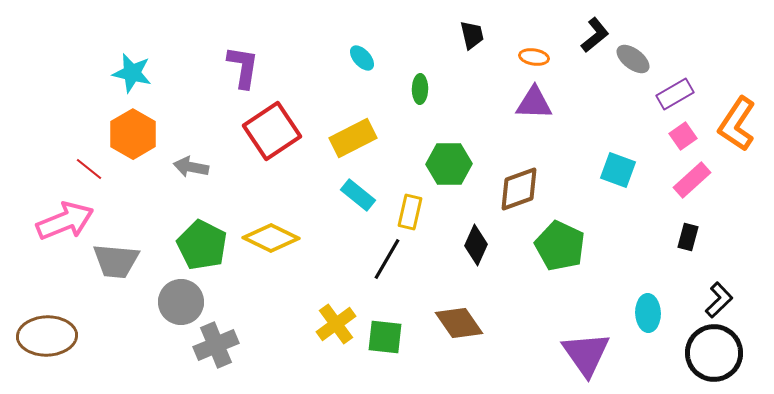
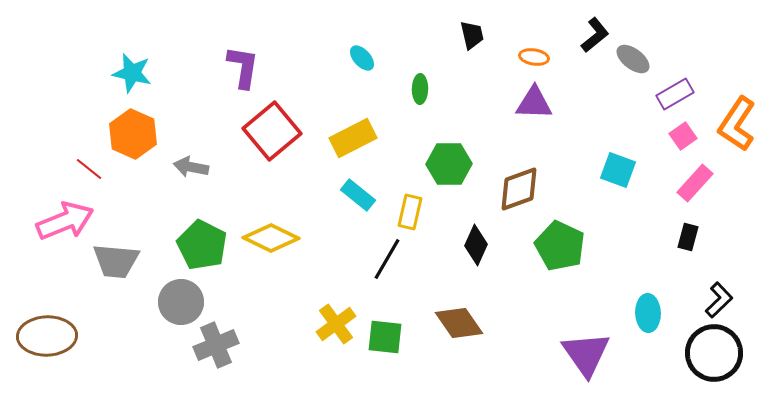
red square at (272, 131): rotated 6 degrees counterclockwise
orange hexagon at (133, 134): rotated 6 degrees counterclockwise
pink rectangle at (692, 180): moved 3 px right, 3 px down; rotated 6 degrees counterclockwise
